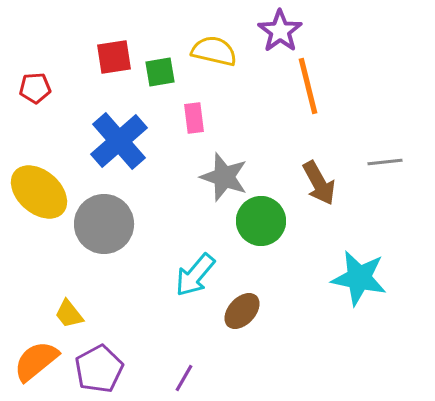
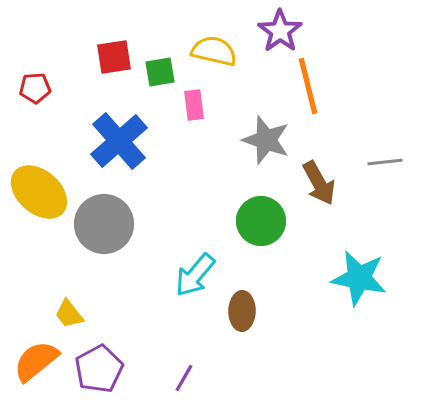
pink rectangle: moved 13 px up
gray star: moved 42 px right, 37 px up
brown ellipse: rotated 42 degrees counterclockwise
